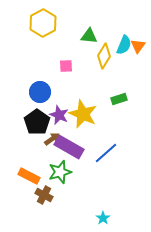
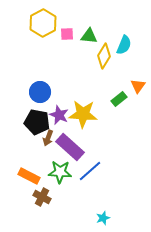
orange triangle: moved 40 px down
pink square: moved 1 px right, 32 px up
green rectangle: rotated 21 degrees counterclockwise
yellow star: rotated 20 degrees counterclockwise
black pentagon: rotated 25 degrees counterclockwise
brown arrow: moved 4 px left, 1 px up; rotated 147 degrees clockwise
purple rectangle: moved 1 px right; rotated 12 degrees clockwise
blue line: moved 16 px left, 18 px down
green star: rotated 20 degrees clockwise
brown cross: moved 2 px left, 2 px down
cyan star: rotated 16 degrees clockwise
